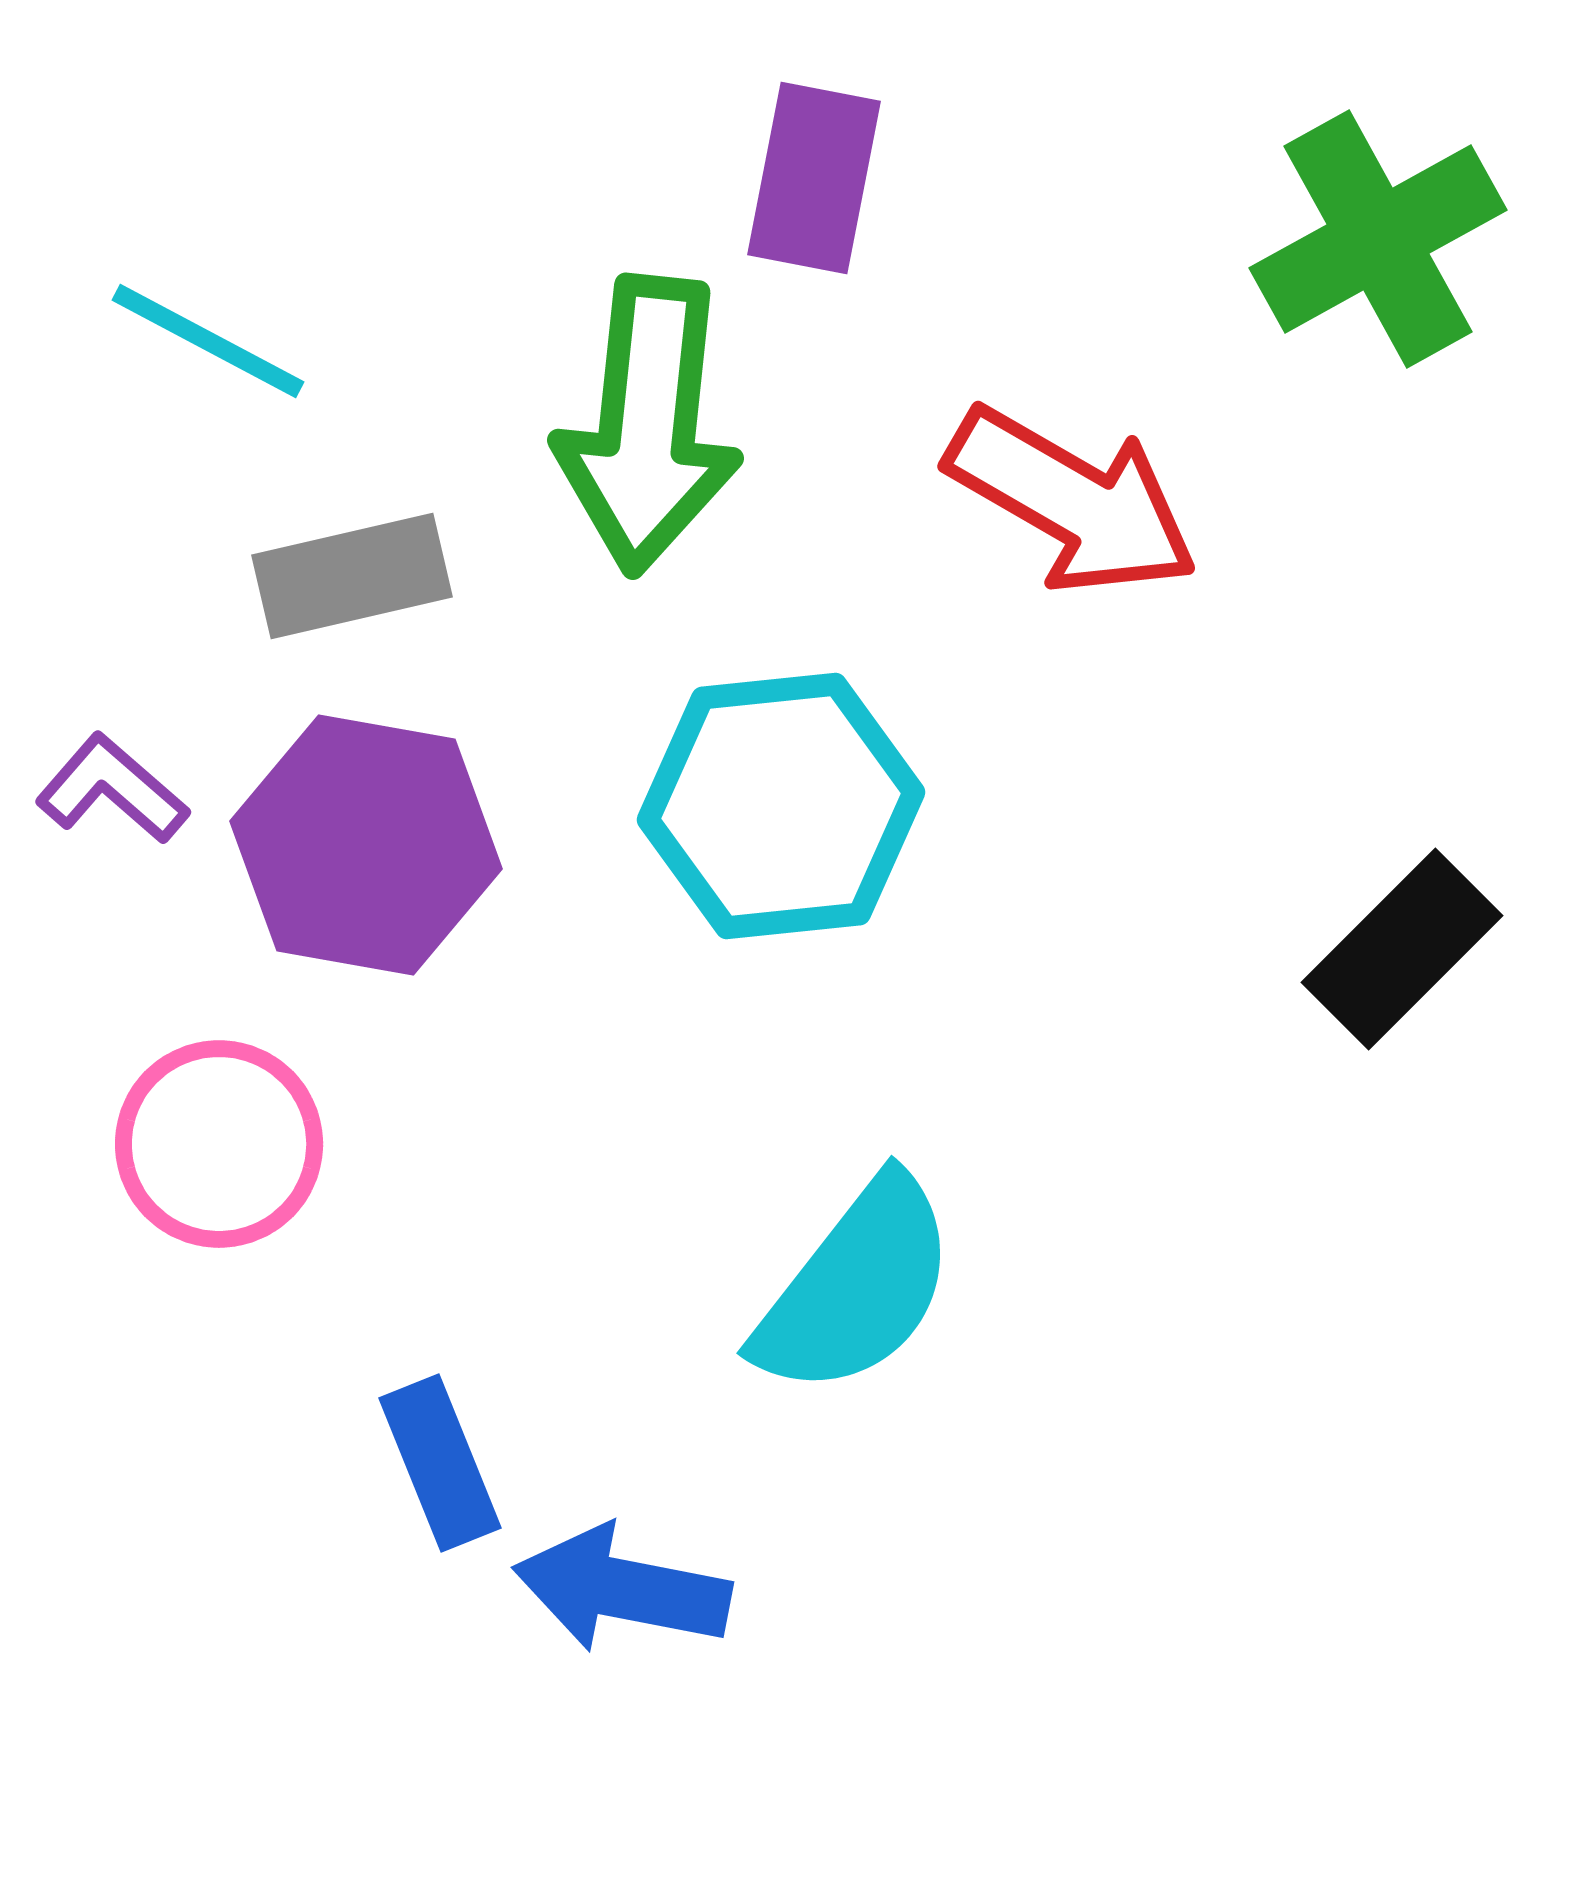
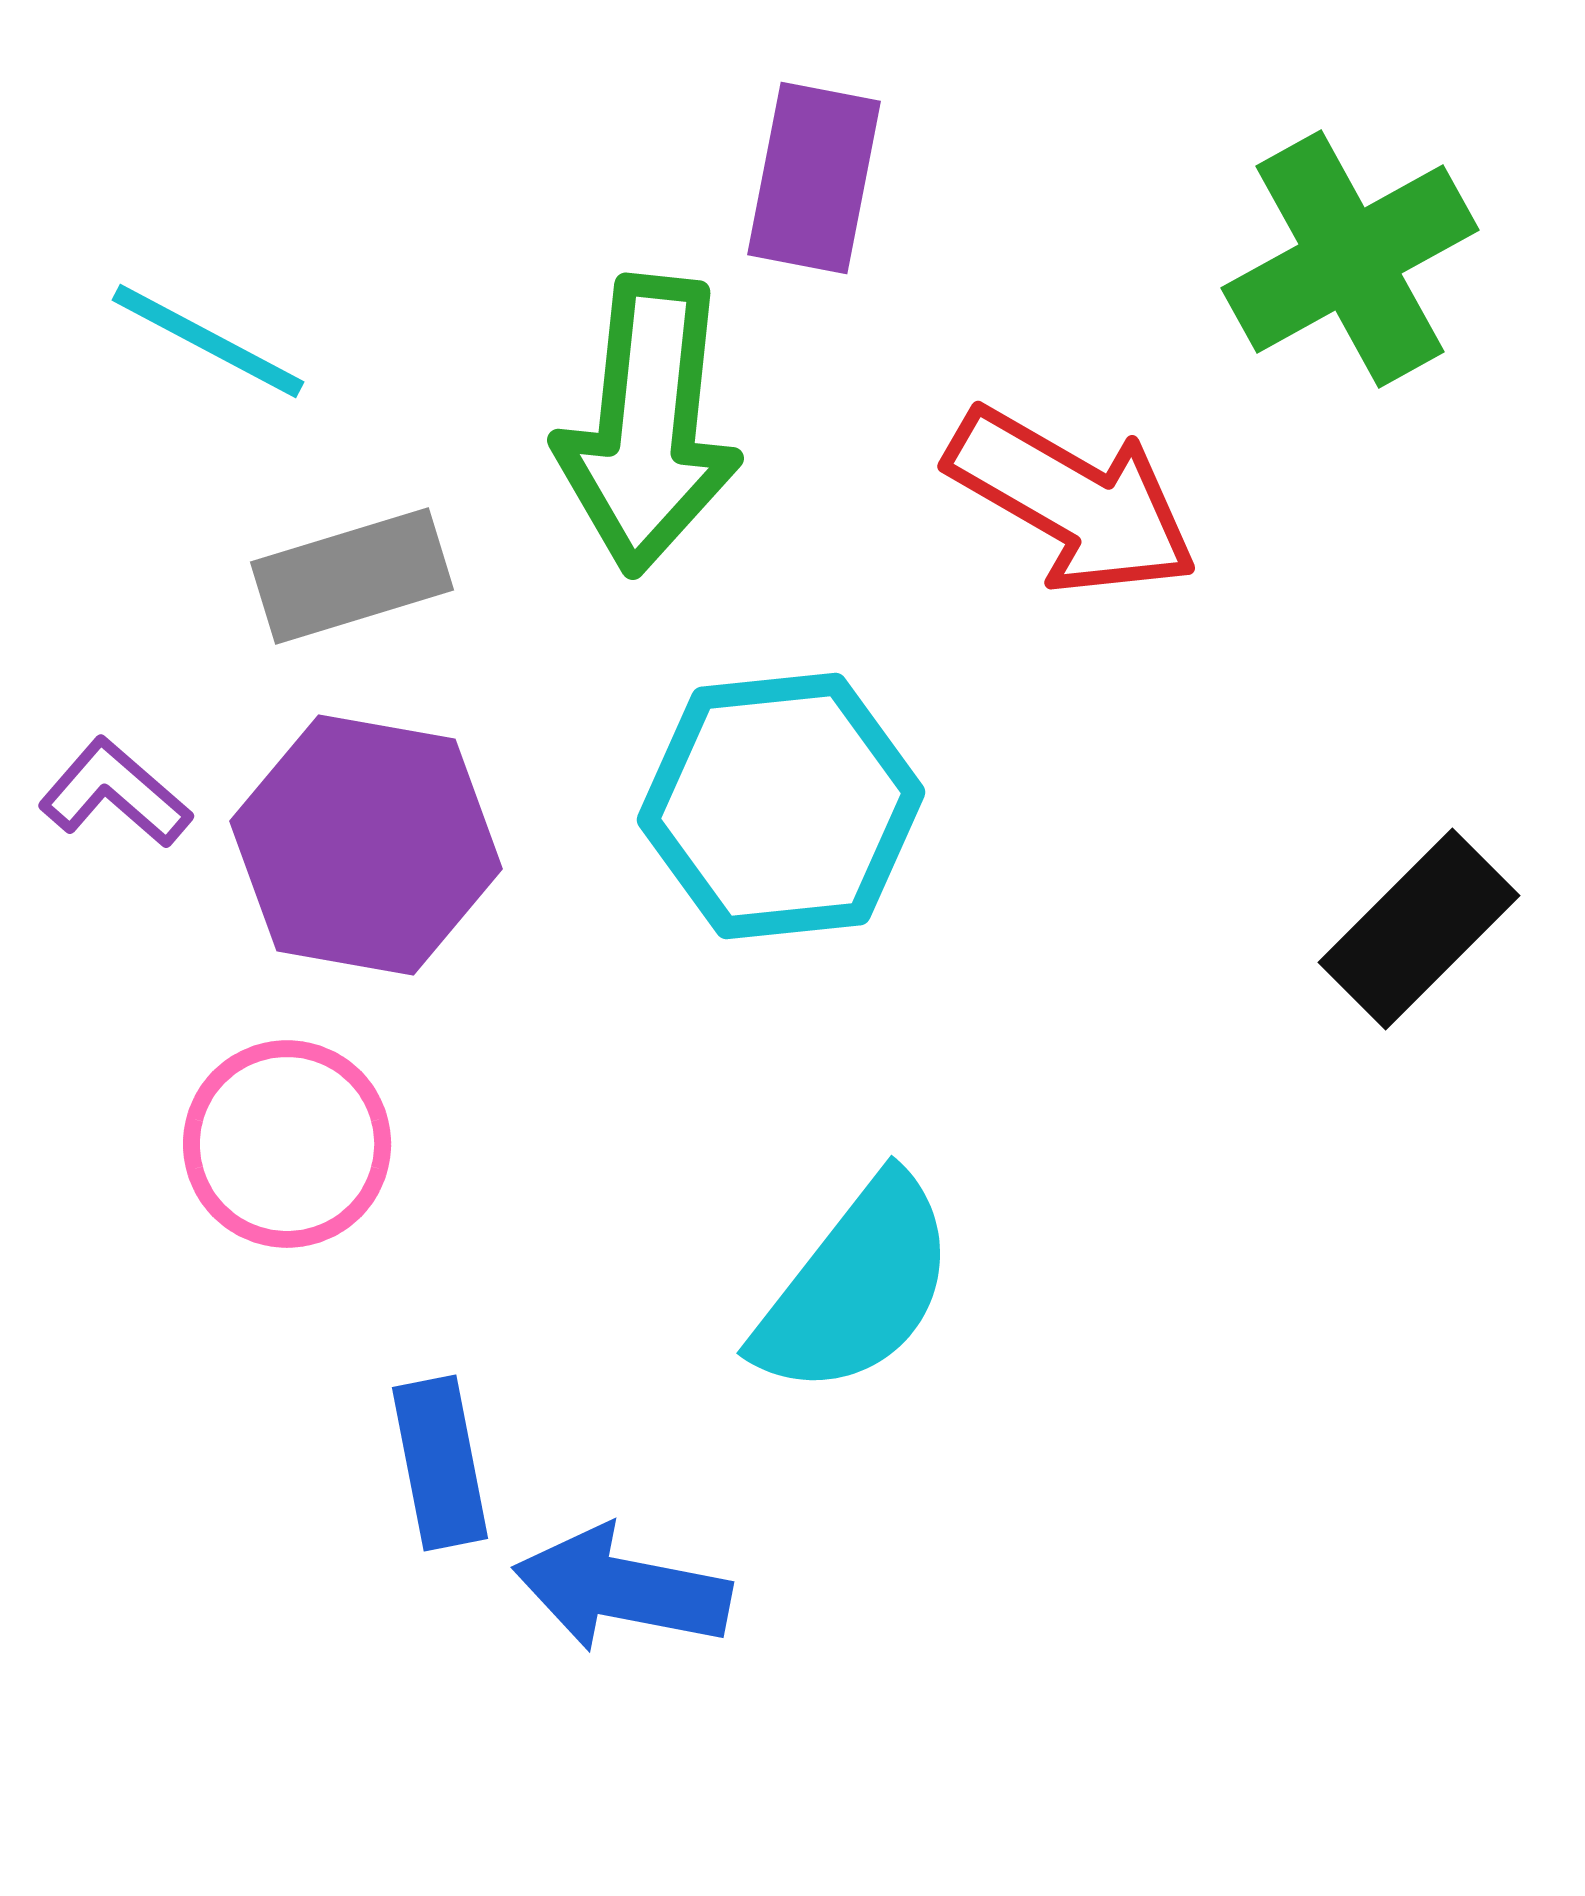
green cross: moved 28 px left, 20 px down
gray rectangle: rotated 4 degrees counterclockwise
purple L-shape: moved 3 px right, 4 px down
black rectangle: moved 17 px right, 20 px up
pink circle: moved 68 px right
blue rectangle: rotated 11 degrees clockwise
